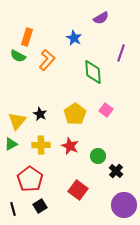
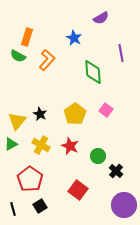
purple line: rotated 30 degrees counterclockwise
yellow cross: rotated 30 degrees clockwise
